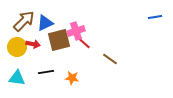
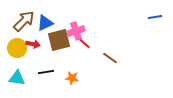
yellow circle: moved 1 px down
brown line: moved 1 px up
